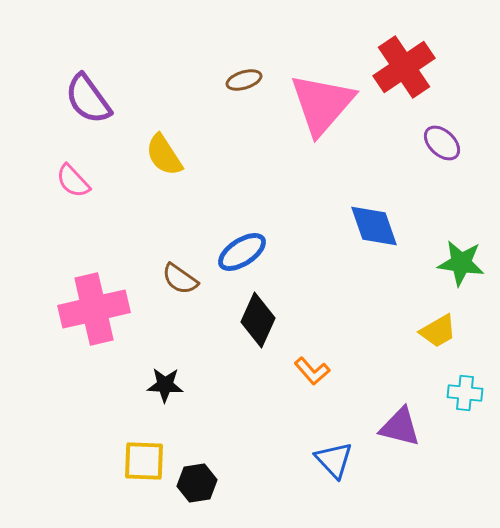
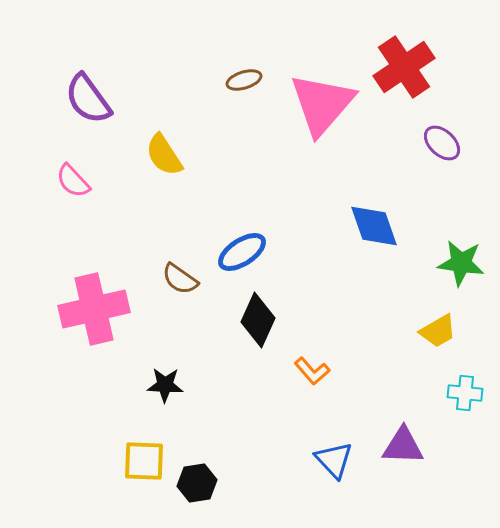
purple triangle: moved 3 px right, 19 px down; rotated 12 degrees counterclockwise
